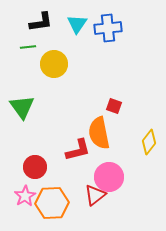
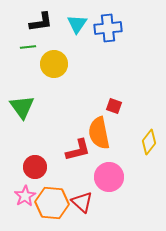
red triangle: moved 13 px left, 7 px down; rotated 40 degrees counterclockwise
orange hexagon: rotated 8 degrees clockwise
